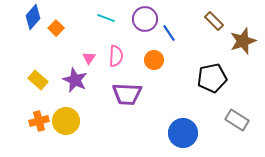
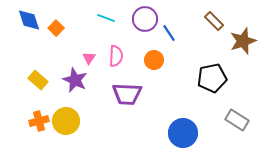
blue diamond: moved 4 px left, 3 px down; rotated 60 degrees counterclockwise
